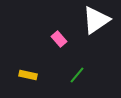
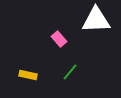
white triangle: rotated 32 degrees clockwise
green line: moved 7 px left, 3 px up
